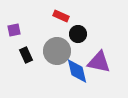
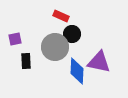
purple square: moved 1 px right, 9 px down
black circle: moved 6 px left
gray circle: moved 2 px left, 4 px up
black rectangle: moved 6 px down; rotated 21 degrees clockwise
blue diamond: rotated 16 degrees clockwise
